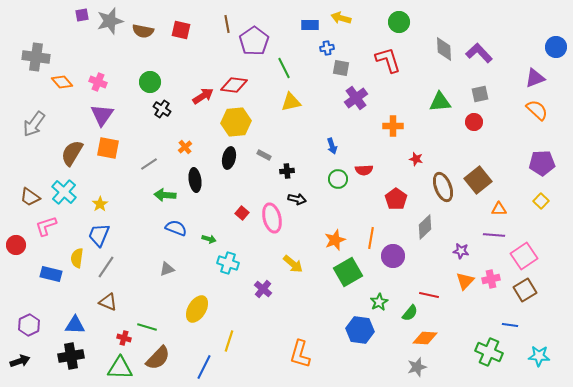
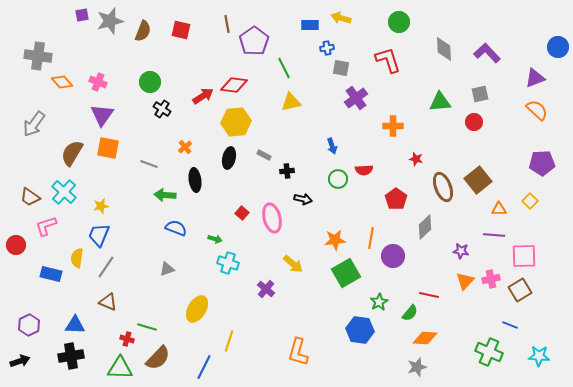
brown semicircle at (143, 31): rotated 80 degrees counterclockwise
blue circle at (556, 47): moved 2 px right
purple L-shape at (479, 53): moved 8 px right
gray cross at (36, 57): moved 2 px right, 1 px up
gray line at (149, 164): rotated 54 degrees clockwise
black arrow at (297, 199): moved 6 px right
yellow square at (541, 201): moved 11 px left
yellow star at (100, 204): moved 1 px right, 2 px down; rotated 21 degrees clockwise
green arrow at (209, 239): moved 6 px right
orange star at (335, 240): rotated 15 degrees clockwise
pink square at (524, 256): rotated 32 degrees clockwise
green square at (348, 272): moved 2 px left, 1 px down
purple cross at (263, 289): moved 3 px right
brown square at (525, 290): moved 5 px left
blue line at (510, 325): rotated 14 degrees clockwise
red cross at (124, 338): moved 3 px right, 1 px down
orange L-shape at (300, 354): moved 2 px left, 2 px up
